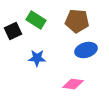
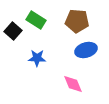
black square: rotated 24 degrees counterclockwise
pink diamond: rotated 60 degrees clockwise
